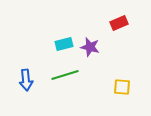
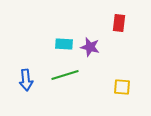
red rectangle: rotated 60 degrees counterclockwise
cyan rectangle: rotated 18 degrees clockwise
